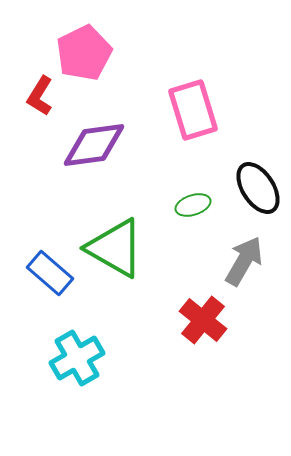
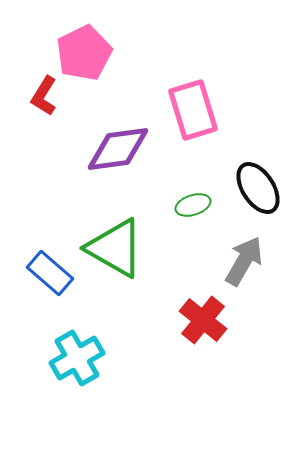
red L-shape: moved 4 px right
purple diamond: moved 24 px right, 4 px down
